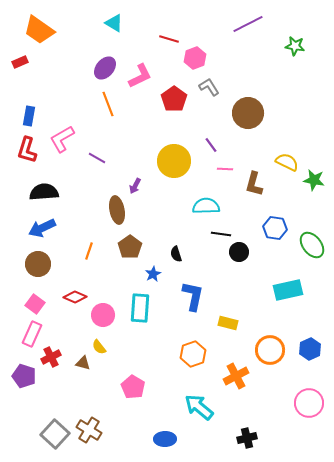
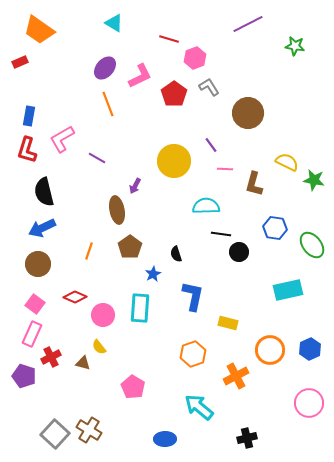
red pentagon at (174, 99): moved 5 px up
black semicircle at (44, 192): rotated 100 degrees counterclockwise
